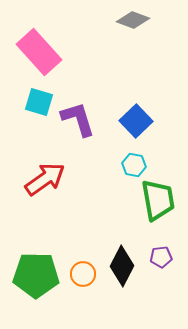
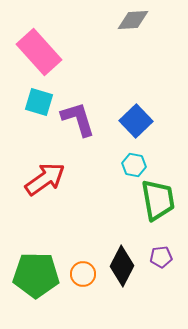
gray diamond: rotated 24 degrees counterclockwise
